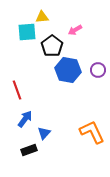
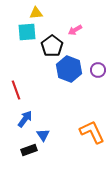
yellow triangle: moved 6 px left, 4 px up
blue hexagon: moved 1 px right, 1 px up; rotated 10 degrees clockwise
red line: moved 1 px left
blue triangle: moved 1 px left, 2 px down; rotated 16 degrees counterclockwise
